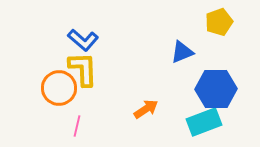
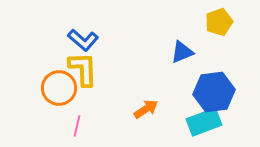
blue hexagon: moved 2 px left, 3 px down; rotated 6 degrees counterclockwise
